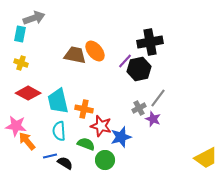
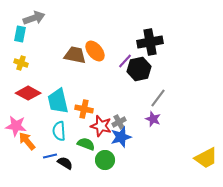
gray cross: moved 20 px left, 14 px down
